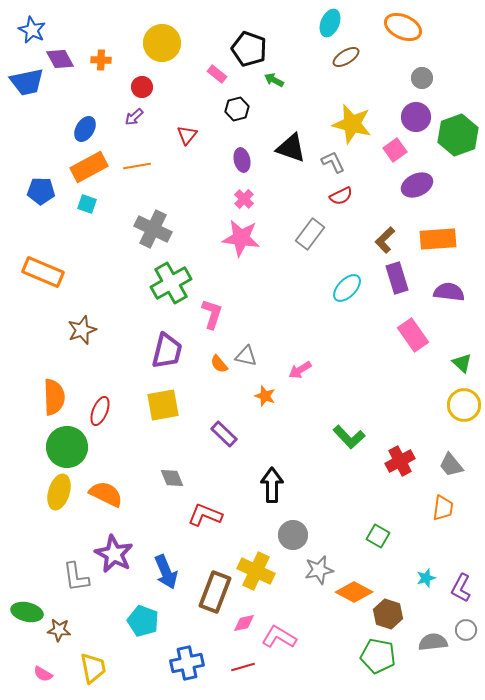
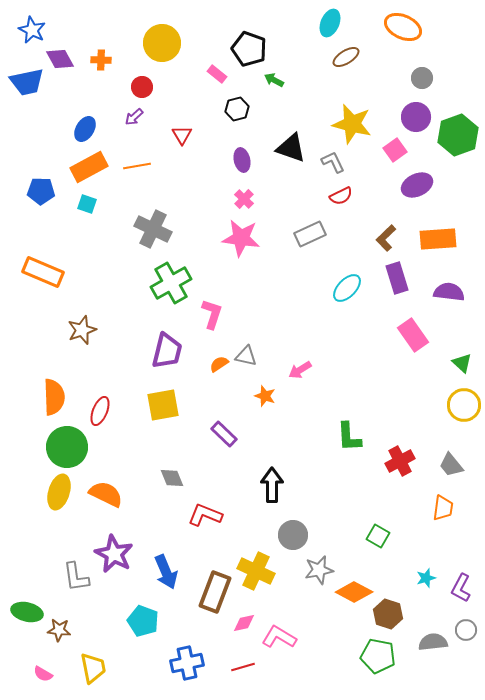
red triangle at (187, 135): moved 5 px left; rotated 10 degrees counterclockwise
gray rectangle at (310, 234): rotated 28 degrees clockwise
brown L-shape at (385, 240): moved 1 px right, 2 px up
orange semicircle at (219, 364): rotated 96 degrees clockwise
green L-shape at (349, 437): rotated 40 degrees clockwise
